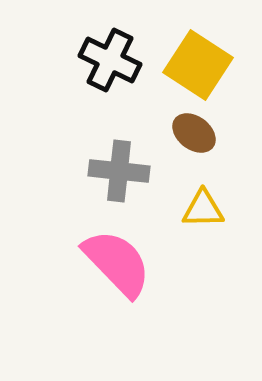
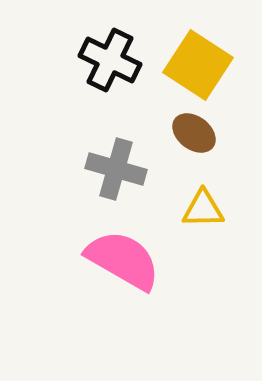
gray cross: moved 3 px left, 2 px up; rotated 10 degrees clockwise
pink semicircle: moved 6 px right, 3 px up; rotated 16 degrees counterclockwise
